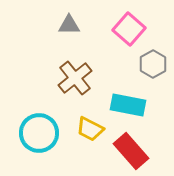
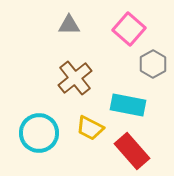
yellow trapezoid: moved 1 px up
red rectangle: moved 1 px right
